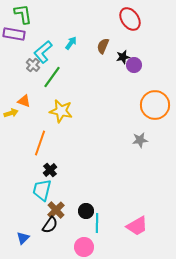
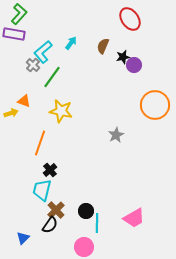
green L-shape: moved 4 px left; rotated 50 degrees clockwise
gray star: moved 24 px left, 5 px up; rotated 21 degrees counterclockwise
pink trapezoid: moved 3 px left, 8 px up
